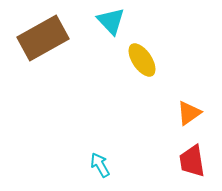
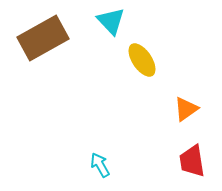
orange triangle: moved 3 px left, 4 px up
